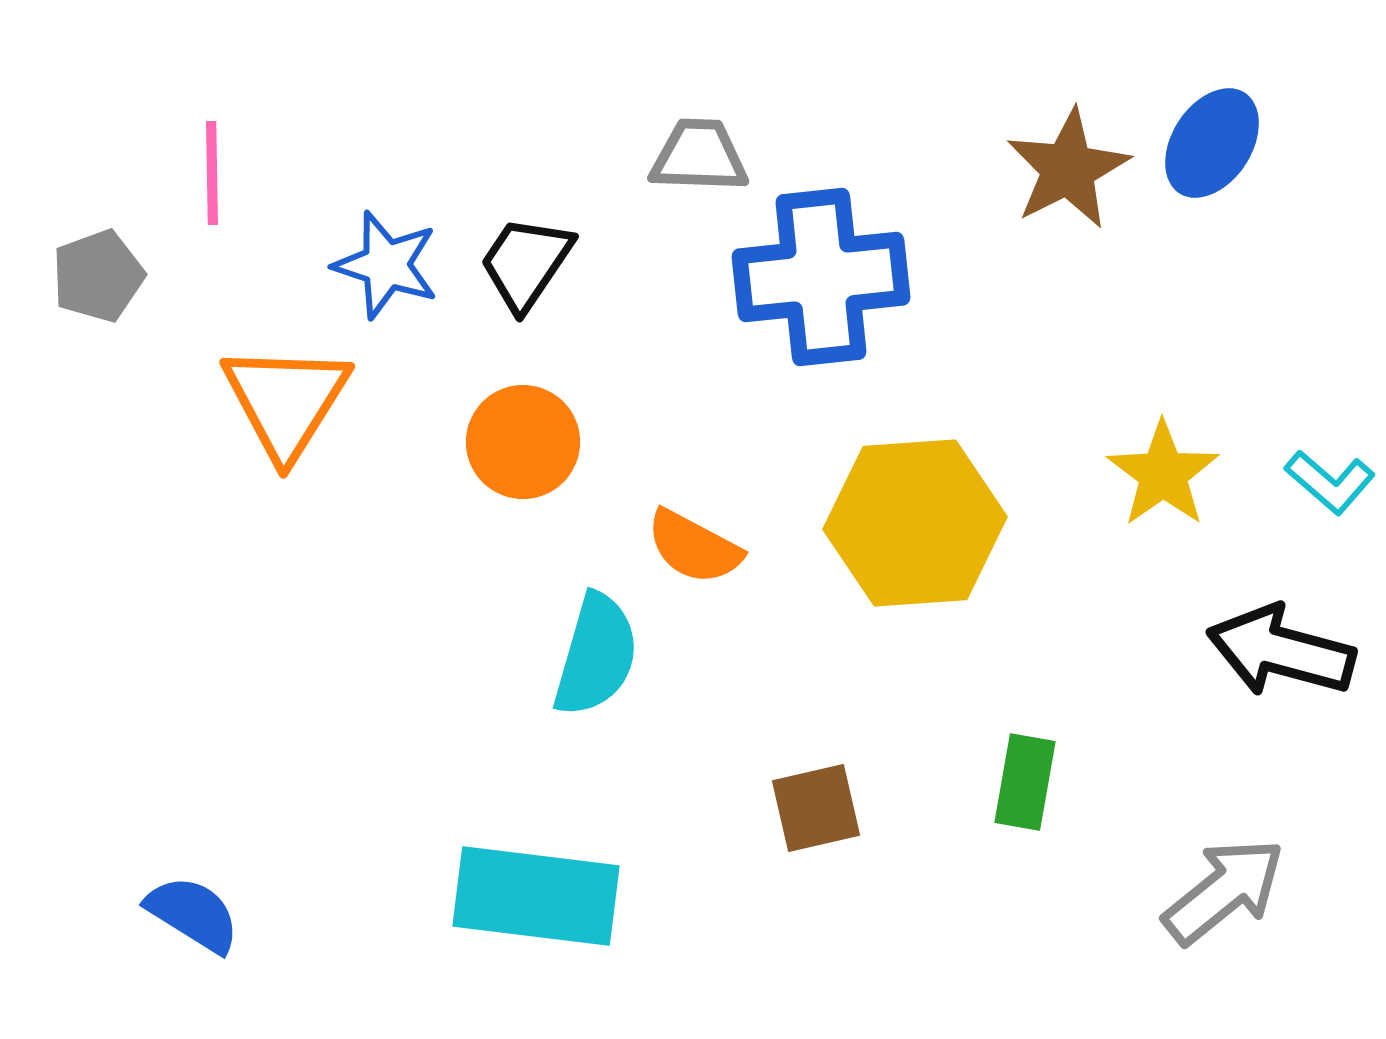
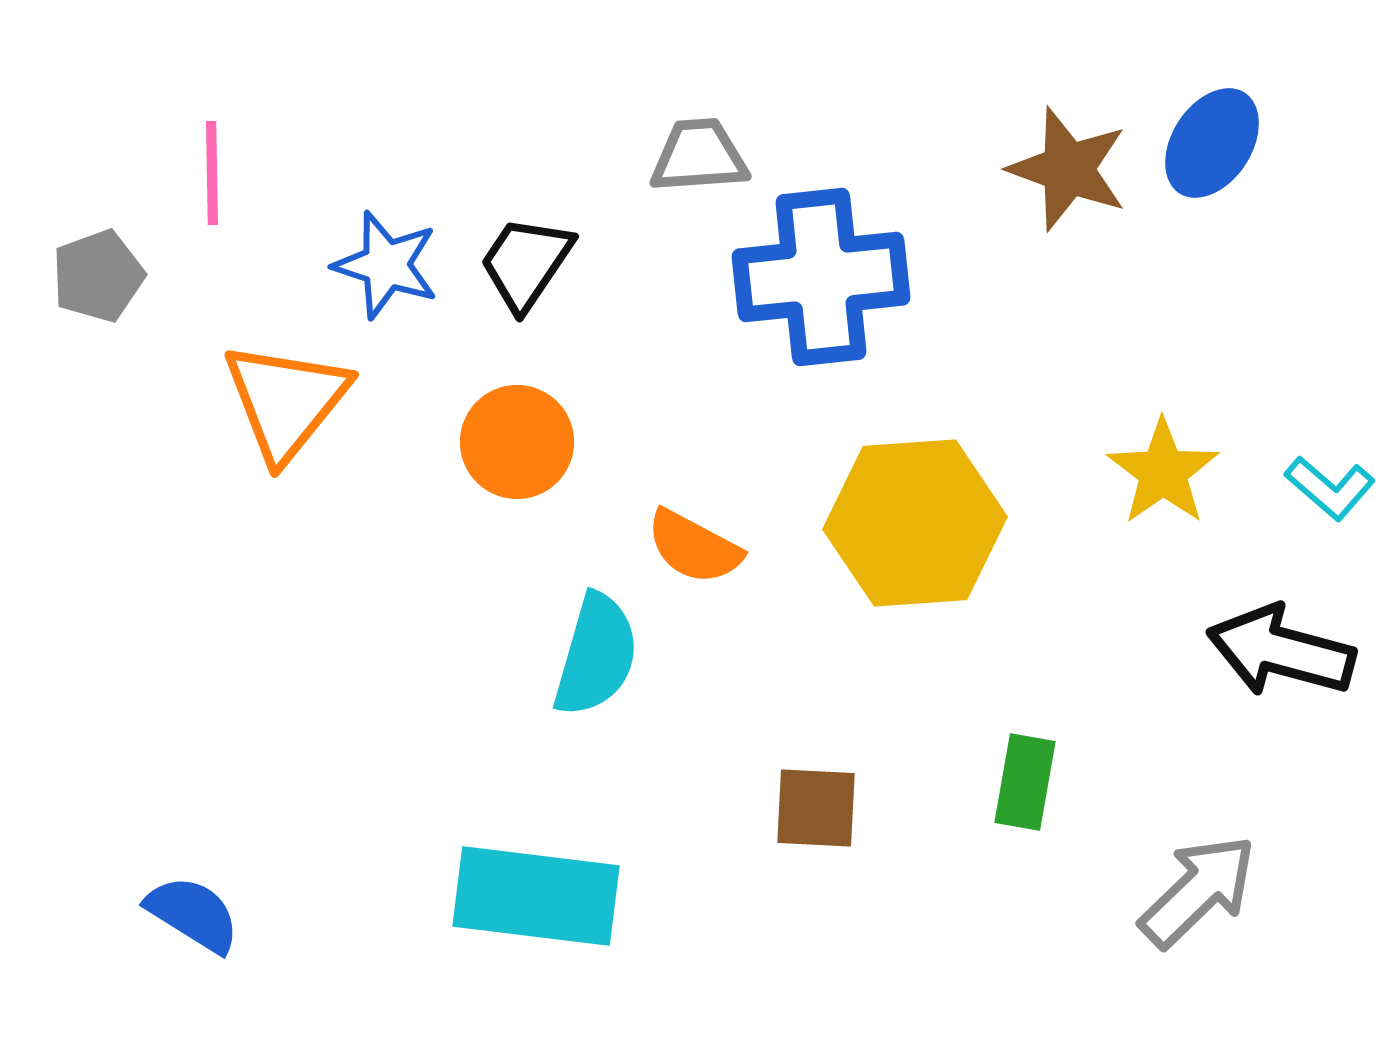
gray trapezoid: rotated 6 degrees counterclockwise
brown star: rotated 25 degrees counterclockwise
orange triangle: rotated 7 degrees clockwise
orange circle: moved 6 px left
yellow star: moved 2 px up
cyan L-shape: moved 6 px down
brown square: rotated 16 degrees clockwise
gray arrow: moved 26 px left; rotated 5 degrees counterclockwise
